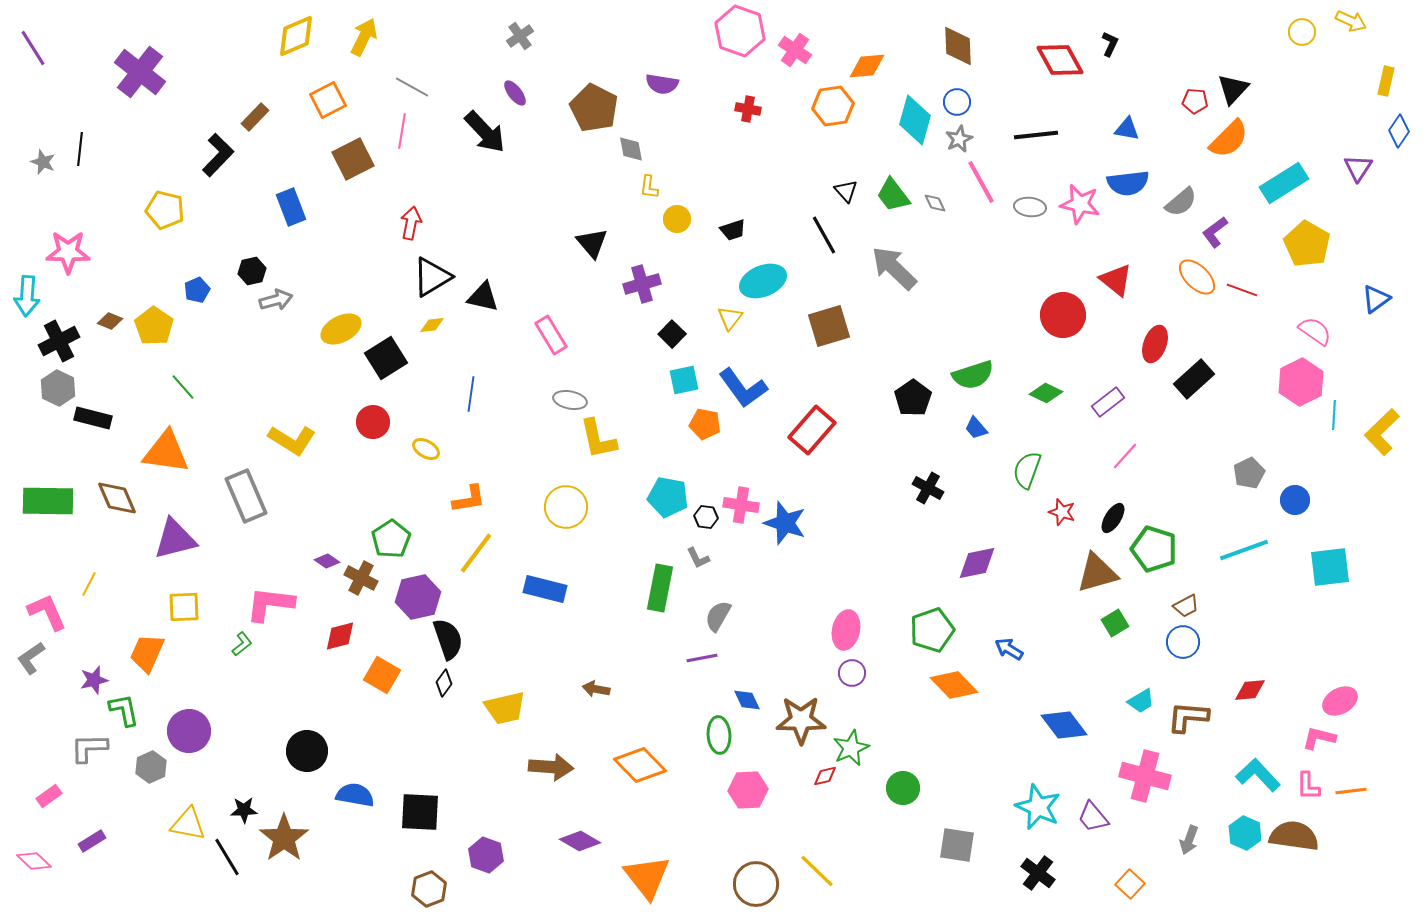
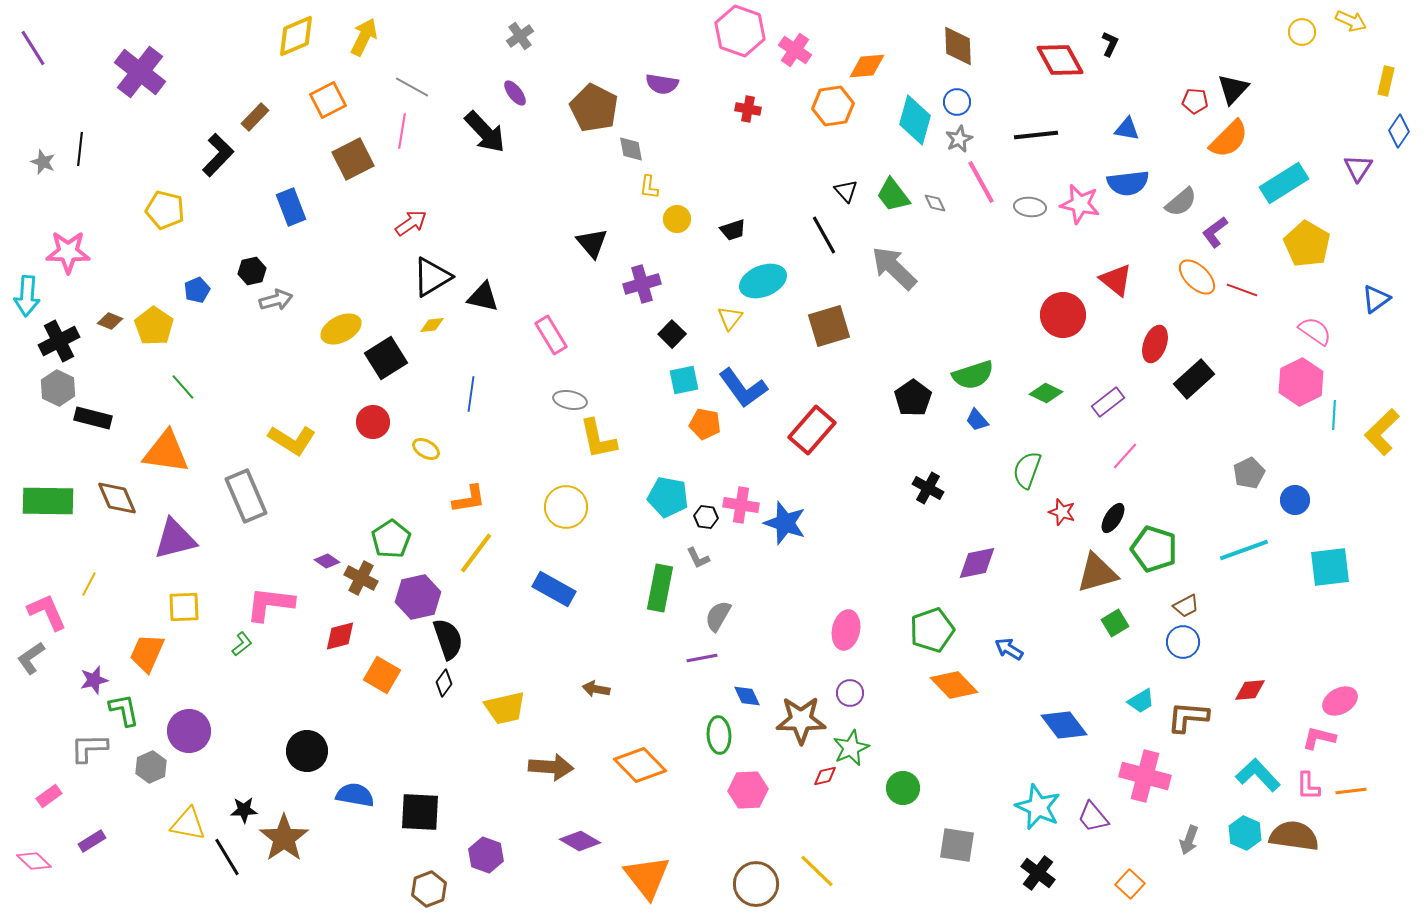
red arrow at (411, 223): rotated 44 degrees clockwise
blue trapezoid at (976, 428): moved 1 px right, 8 px up
blue rectangle at (545, 589): moved 9 px right; rotated 15 degrees clockwise
purple circle at (852, 673): moved 2 px left, 20 px down
blue diamond at (747, 700): moved 4 px up
